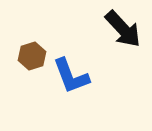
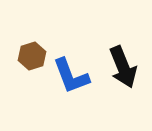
black arrow: moved 38 px down; rotated 21 degrees clockwise
